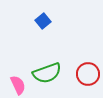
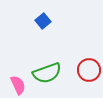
red circle: moved 1 px right, 4 px up
